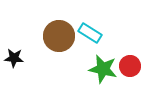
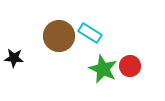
green star: rotated 12 degrees clockwise
